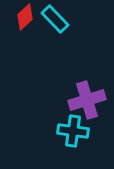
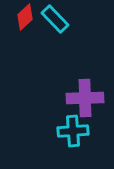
purple cross: moved 2 px left, 2 px up; rotated 15 degrees clockwise
cyan cross: rotated 12 degrees counterclockwise
